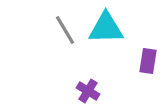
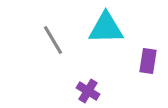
gray line: moved 12 px left, 10 px down
